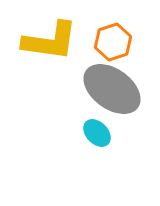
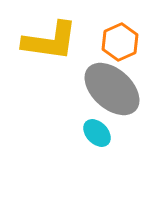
orange hexagon: moved 7 px right; rotated 6 degrees counterclockwise
gray ellipse: rotated 6 degrees clockwise
